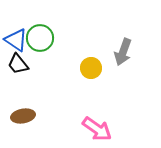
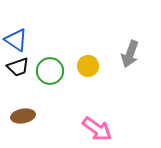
green circle: moved 10 px right, 33 px down
gray arrow: moved 7 px right, 2 px down
black trapezoid: moved 3 px down; rotated 70 degrees counterclockwise
yellow circle: moved 3 px left, 2 px up
